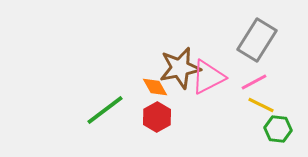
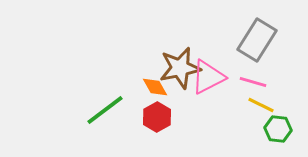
pink line: moved 1 px left; rotated 44 degrees clockwise
